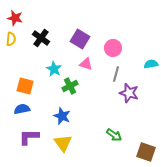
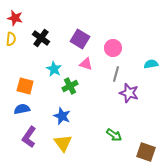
purple L-shape: rotated 55 degrees counterclockwise
